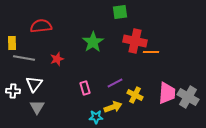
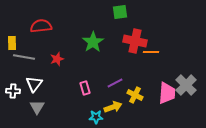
gray line: moved 1 px up
gray cross: moved 2 px left, 12 px up; rotated 15 degrees clockwise
